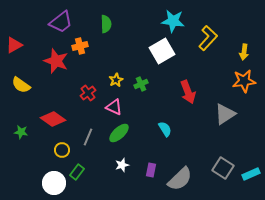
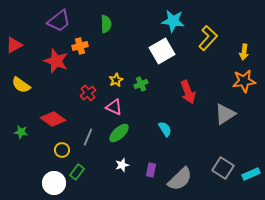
purple trapezoid: moved 2 px left, 1 px up
